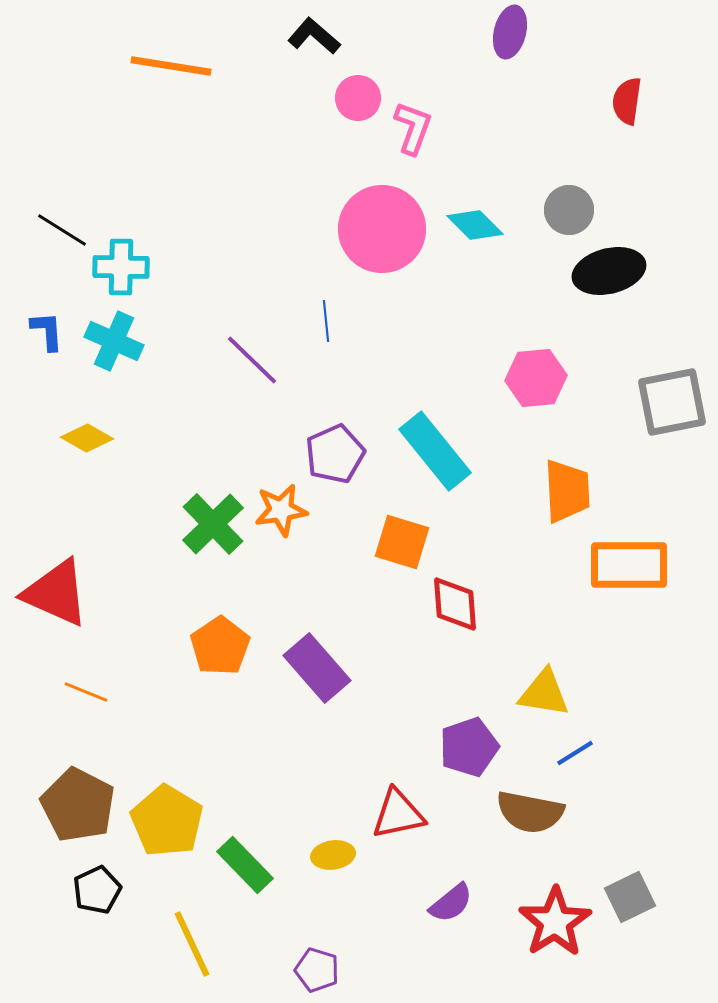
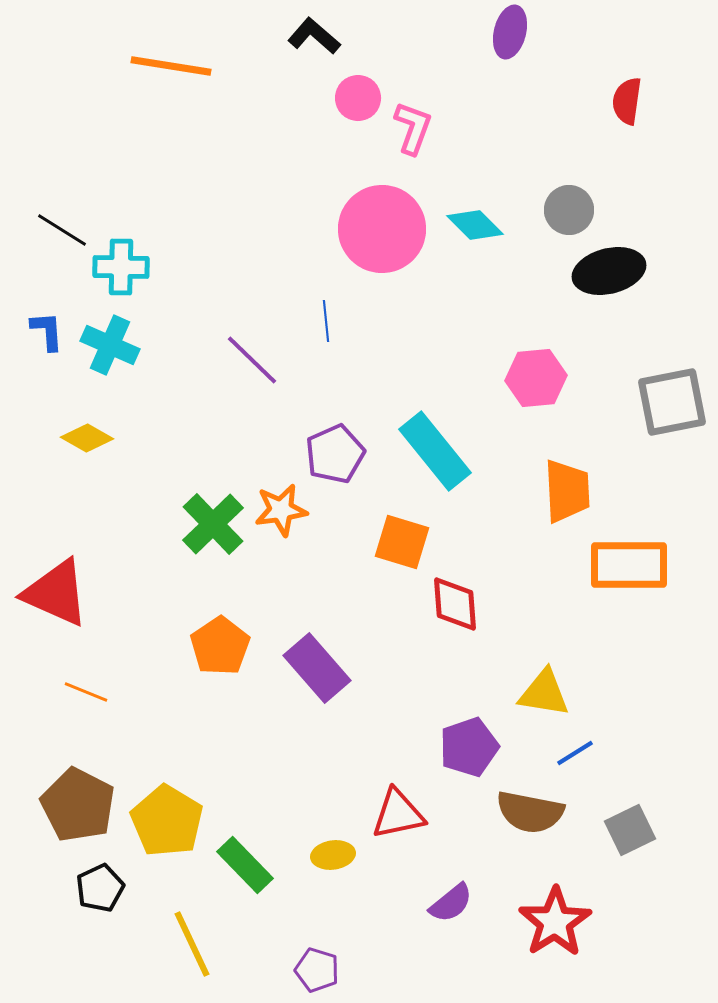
cyan cross at (114, 341): moved 4 px left, 4 px down
black pentagon at (97, 890): moved 3 px right, 2 px up
gray square at (630, 897): moved 67 px up
